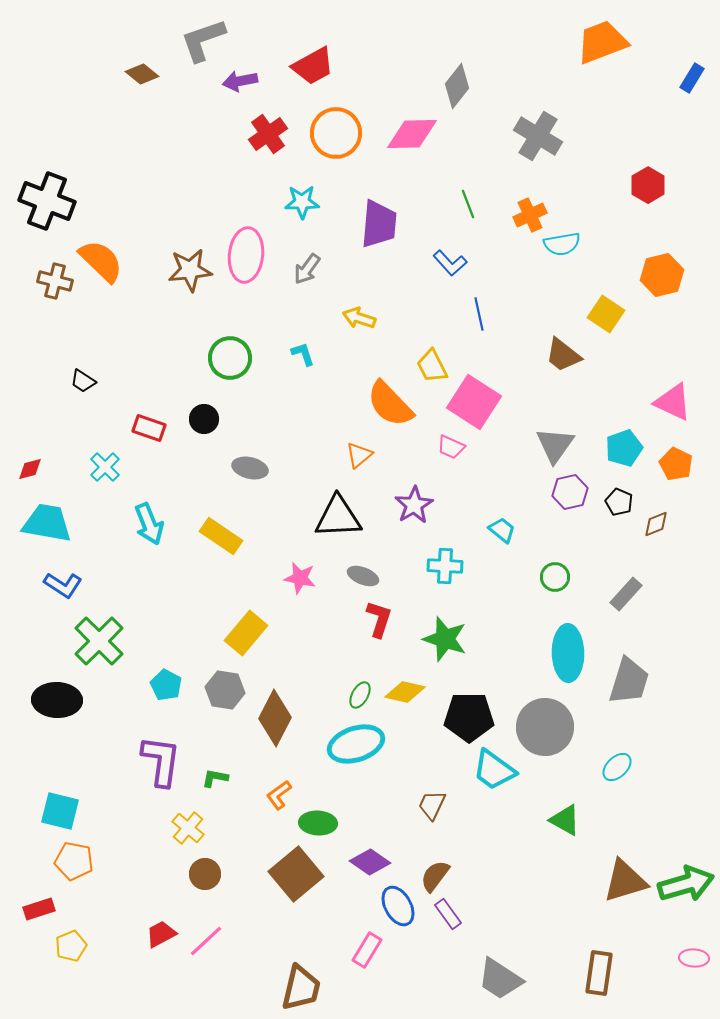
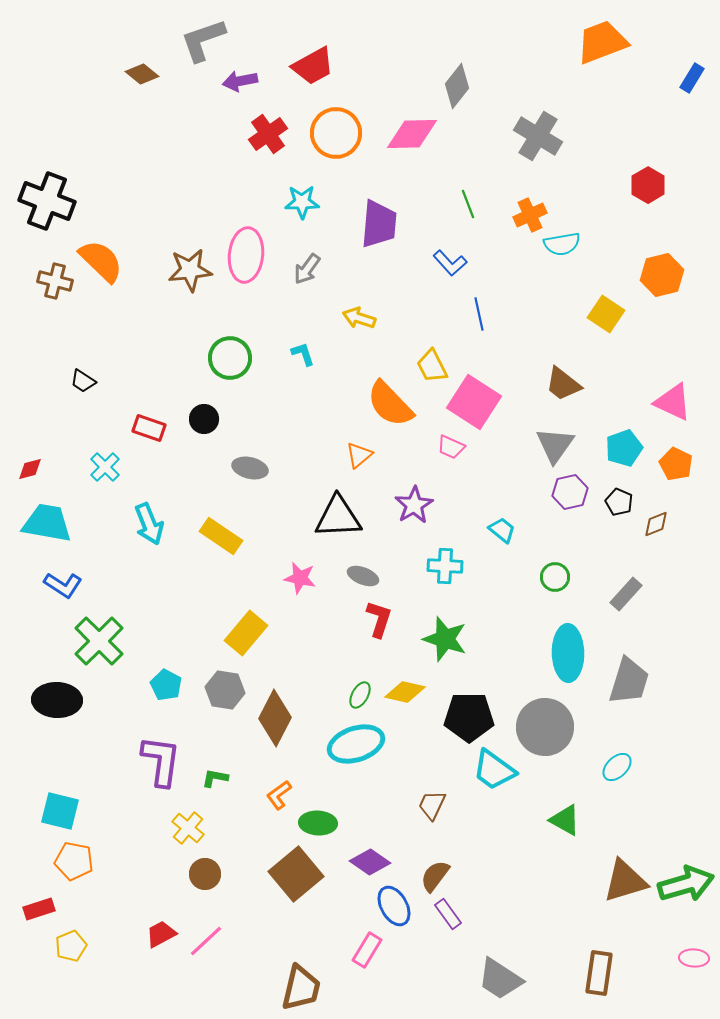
brown trapezoid at (563, 355): moved 29 px down
blue ellipse at (398, 906): moved 4 px left
